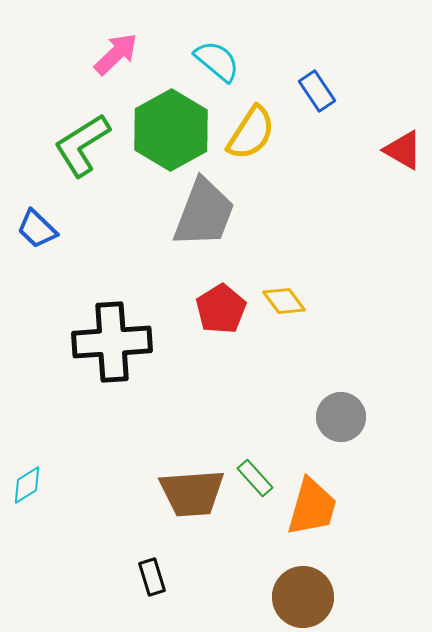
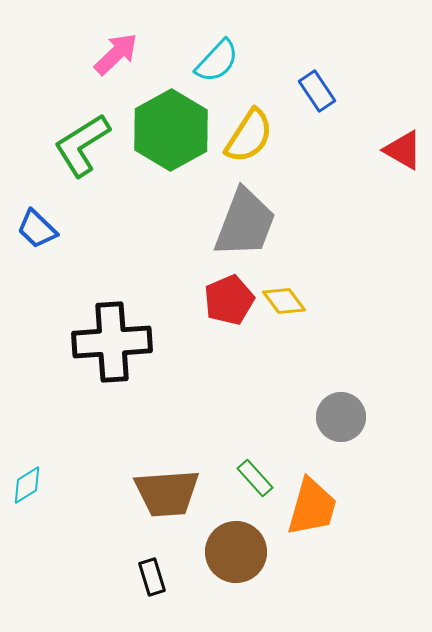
cyan semicircle: rotated 93 degrees clockwise
yellow semicircle: moved 2 px left, 3 px down
gray trapezoid: moved 41 px right, 10 px down
red pentagon: moved 8 px right, 9 px up; rotated 9 degrees clockwise
brown trapezoid: moved 25 px left
brown circle: moved 67 px left, 45 px up
